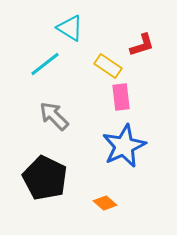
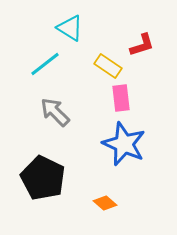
pink rectangle: moved 1 px down
gray arrow: moved 1 px right, 4 px up
blue star: moved 2 px up; rotated 24 degrees counterclockwise
black pentagon: moved 2 px left
